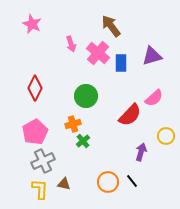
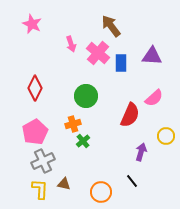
purple triangle: rotated 20 degrees clockwise
red semicircle: rotated 20 degrees counterclockwise
orange circle: moved 7 px left, 10 px down
